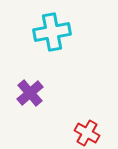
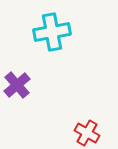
purple cross: moved 13 px left, 8 px up
